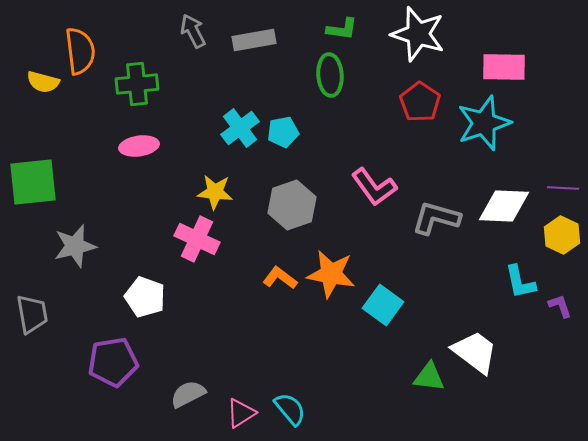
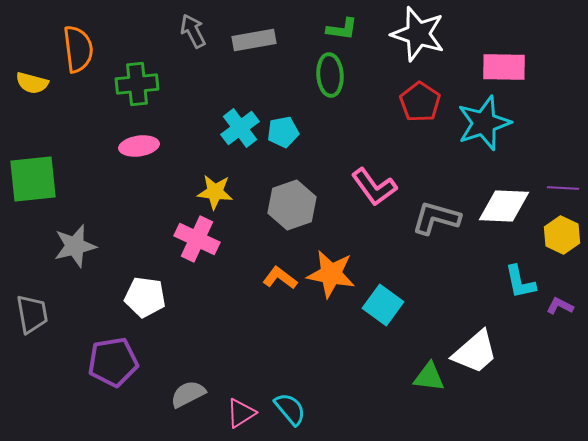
orange semicircle: moved 2 px left, 2 px up
yellow semicircle: moved 11 px left, 1 px down
green square: moved 3 px up
white pentagon: rotated 12 degrees counterclockwise
purple L-shape: rotated 44 degrees counterclockwise
white trapezoid: rotated 102 degrees clockwise
